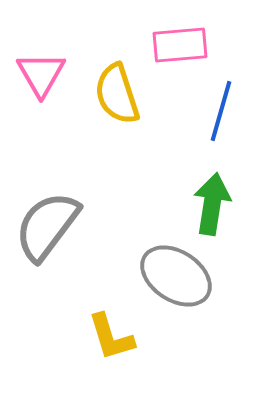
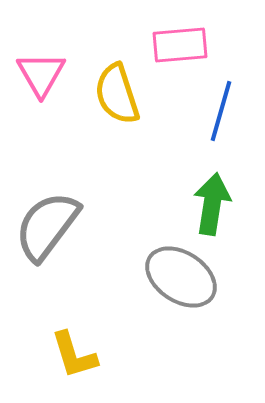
gray ellipse: moved 5 px right, 1 px down
yellow L-shape: moved 37 px left, 18 px down
